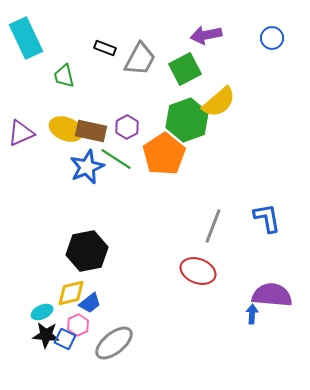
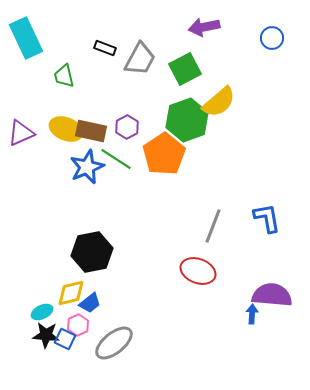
purple arrow: moved 2 px left, 8 px up
black hexagon: moved 5 px right, 1 px down
